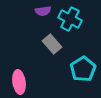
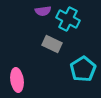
cyan cross: moved 2 px left
gray rectangle: rotated 24 degrees counterclockwise
pink ellipse: moved 2 px left, 2 px up
